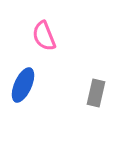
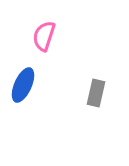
pink semicircle: rotated 40 degrees clockwise
